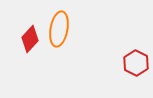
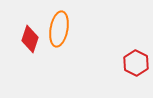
red diamond: rotated 24 degrees counterclockwise
